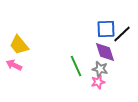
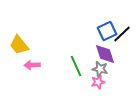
blue square: moved 1 px right, 2 px down; rotated 24 degrees counterclockwise
purple diamond: moved 2 px down
pink arrow: moved 18 px right; rotated 28 degrees counterclockwise
